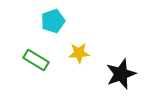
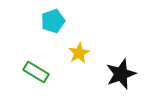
yellow star: rotated 25 degrees counterclockwise
green rectangle: moved 12 px down
